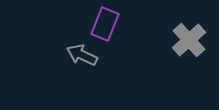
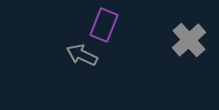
purple rectangle: moved 1 px left, 1 px down
